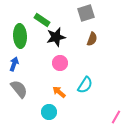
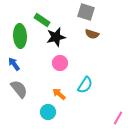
gray square: moved 1 px up; rotated 36 degrees clockwise
brown semicircle: moved 5 px up; rotated 88 degrees clockwise
blue arrow: rotated 56 degrees counterclockwise
orange arrow: moved 2 px down
cyan circle: moved 1 px left
pink line: moved 2 px right, 1 px down
